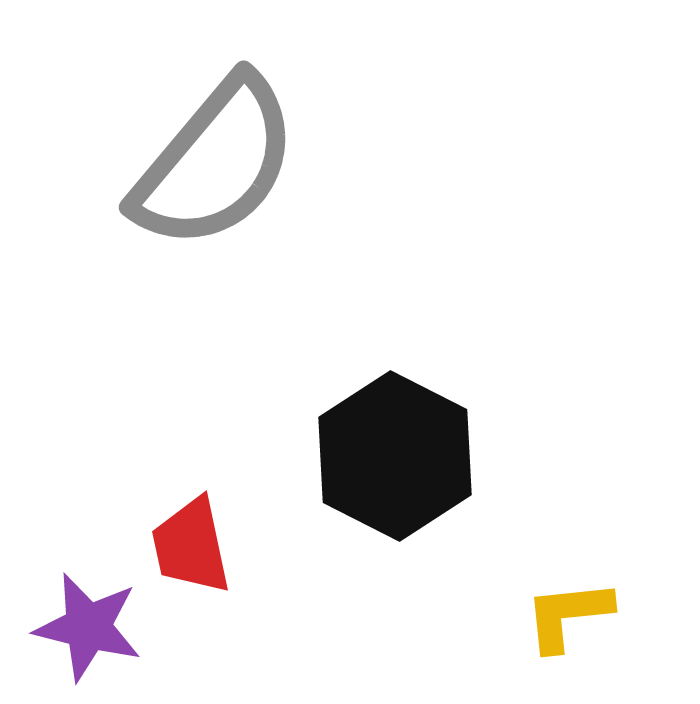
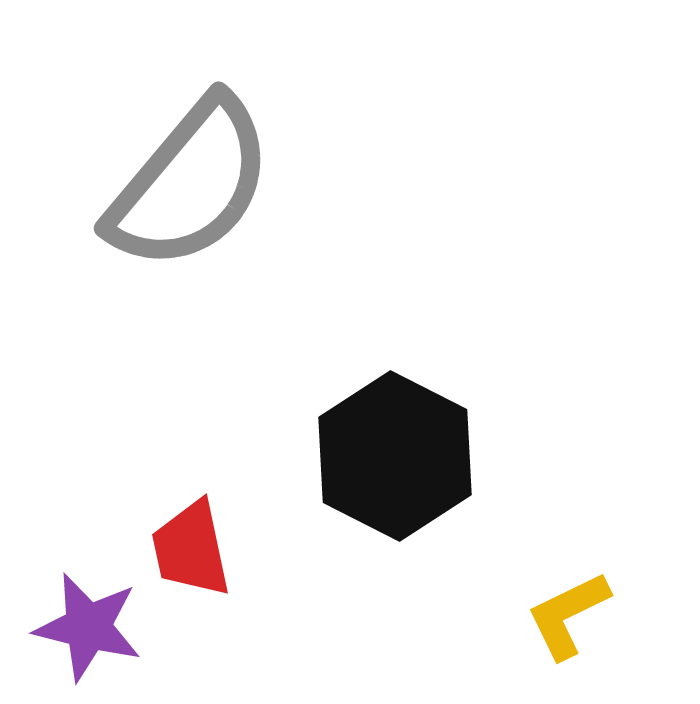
gray semicircle: moved 25 px left, 21 px down
red trapezoid: moved 3 px down
yellow L-shape: rotated 20 degrees counterclockwise
